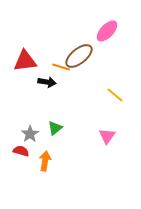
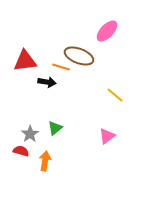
brown ellipse: rotated 60 degrees clockwise
pink triangle: rotated 18 degrees clockwise
